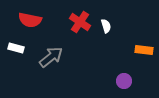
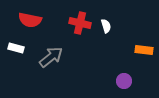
red cross: moved 1 px down; rotated 20 degrees counterclockwise
